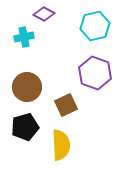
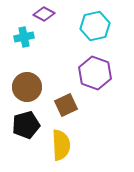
black pentagon: moved 1 px right, 2 px up
